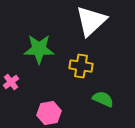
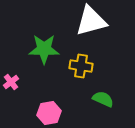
white triangle: rotated 28 degrees clockwise
green star: moved 5 px right
